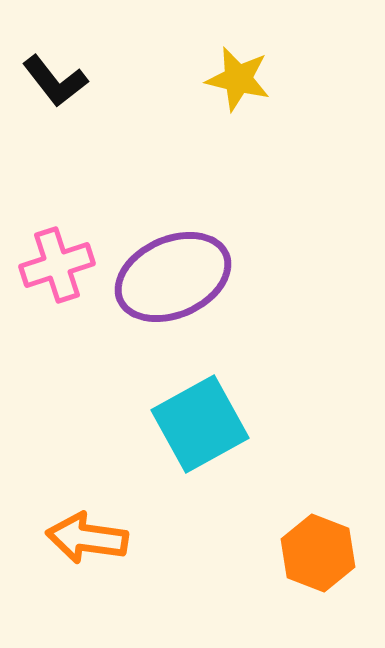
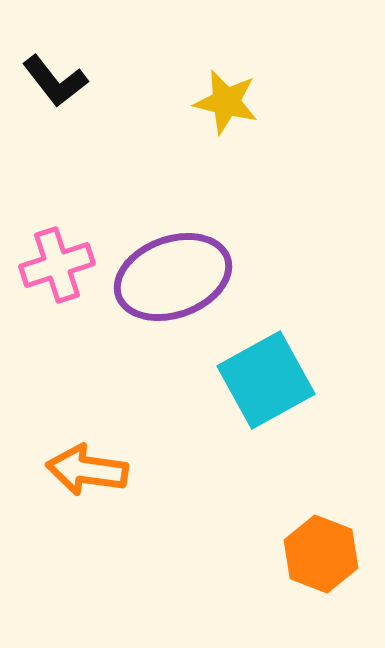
yellow star: moved 12 px left, 23 px down
purple ellipse: rotated 4 degrees clockwise
cyan square: moved 66 px right, 44 px up
orange arrow: moved 68 px up
orange hexagon: moved 3 px right, 1 px down
